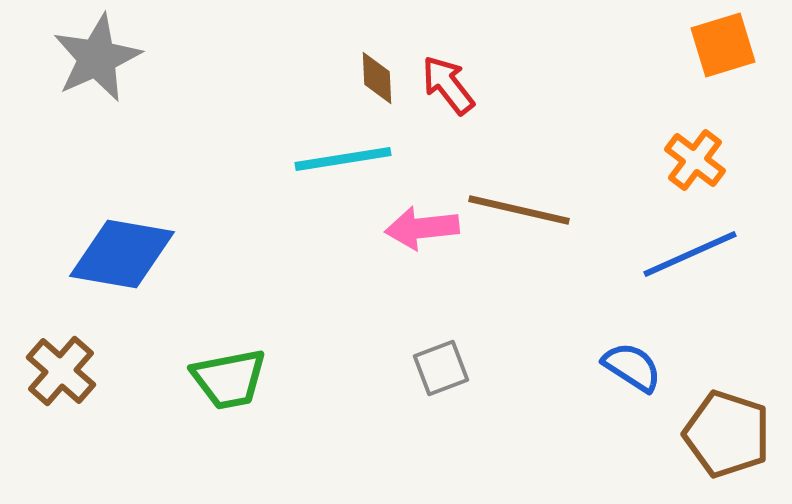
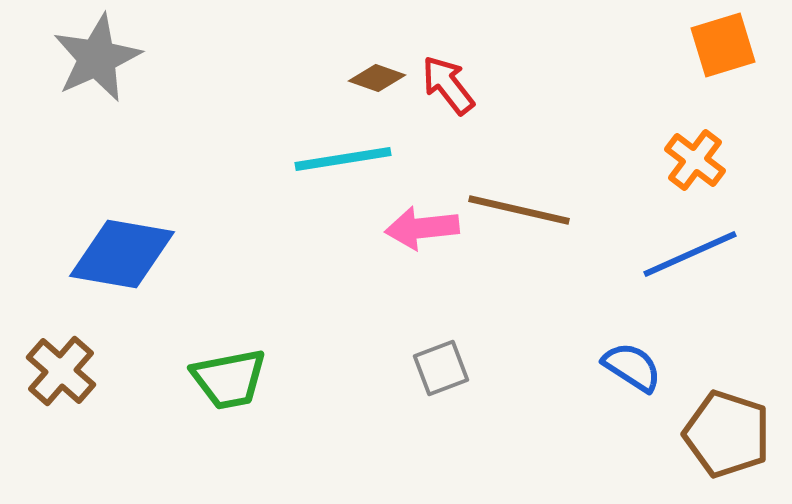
brown diamond: rotated 68 degrees counterclockwise
